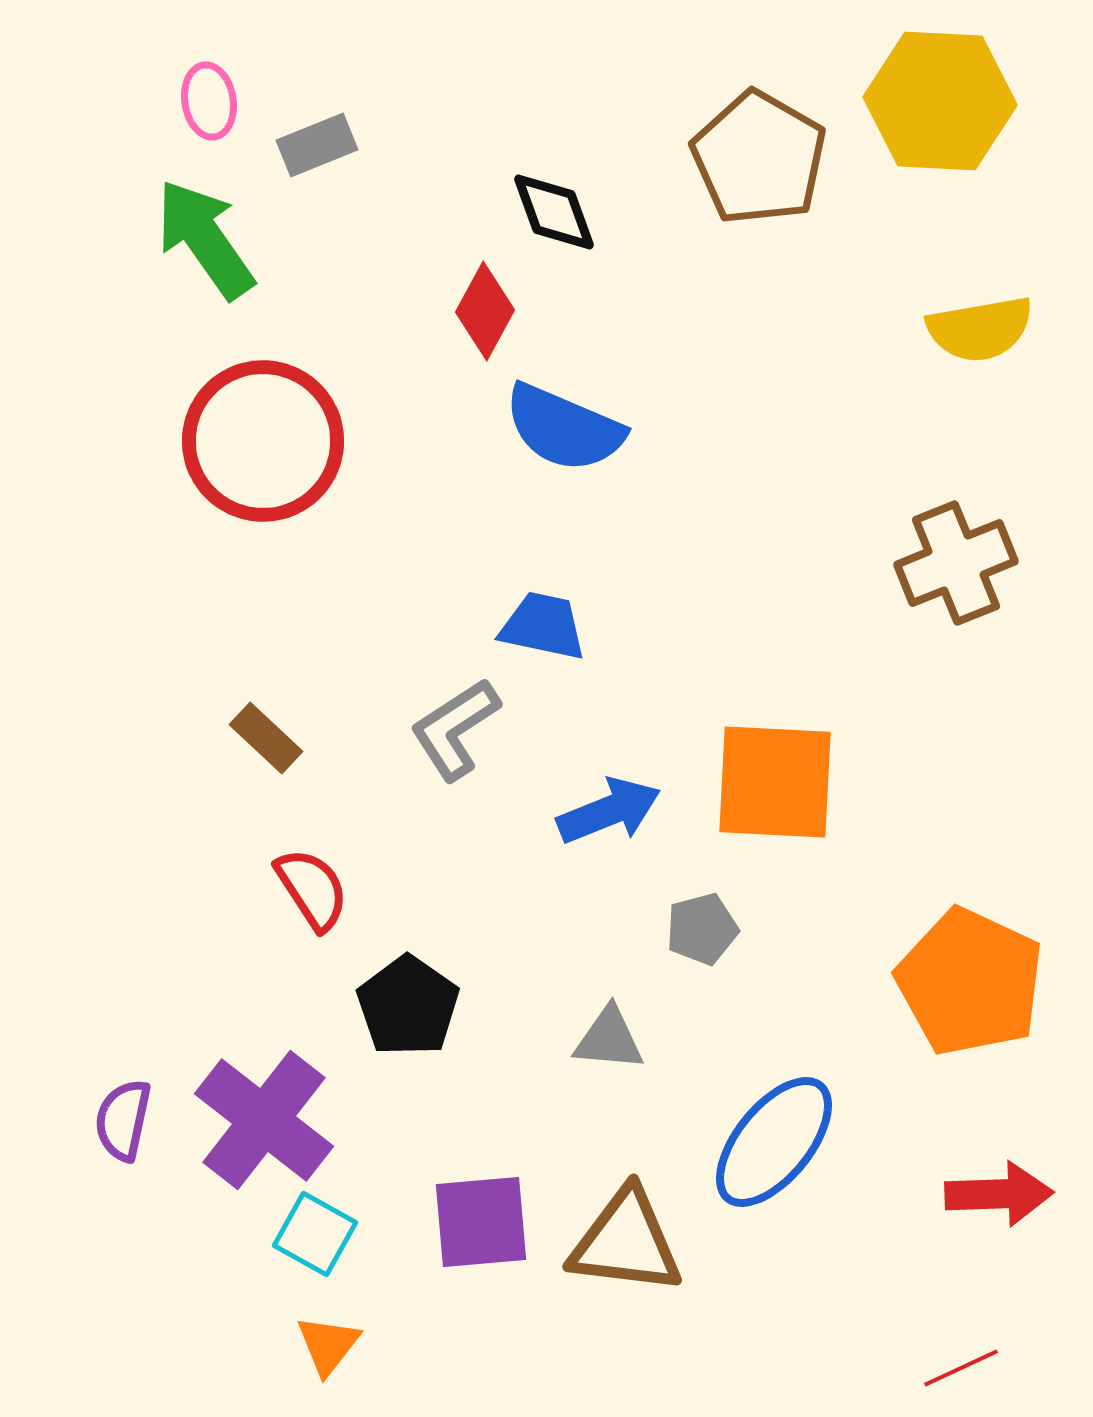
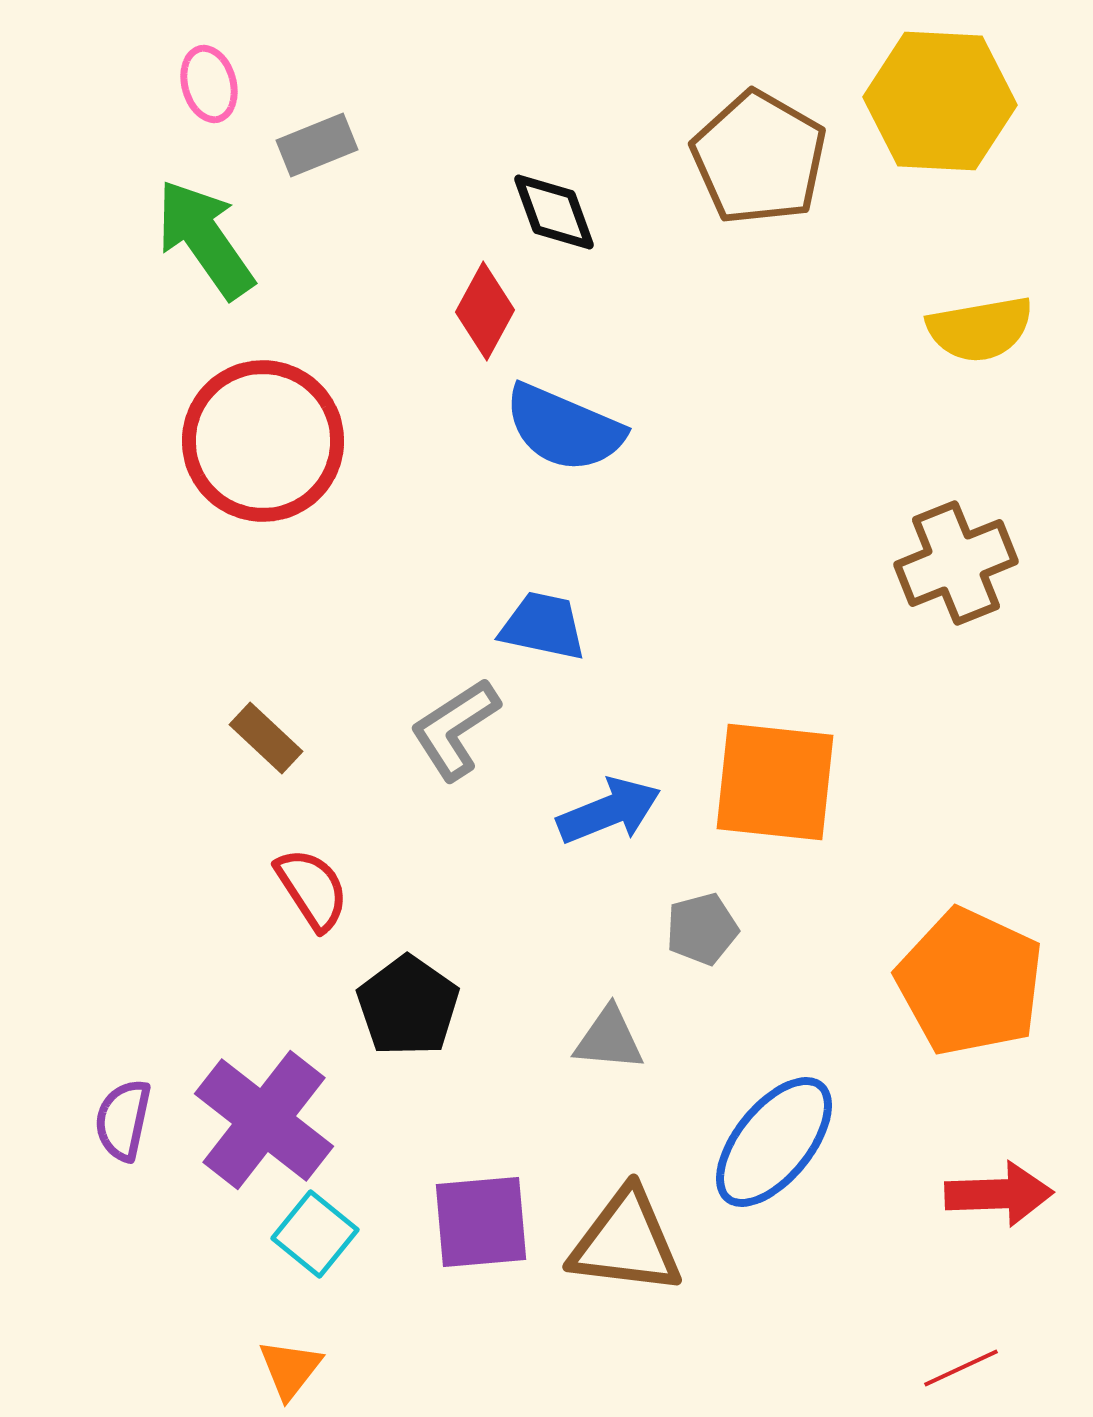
pink ellipse: moved 17 px up; rotated 6 degrees counterclockwise
orange square: rotated 3 degrees clockwise
cyan square: rotated 10 degrees clockwise
orange triangle: moved 38 px left, 24 px down
